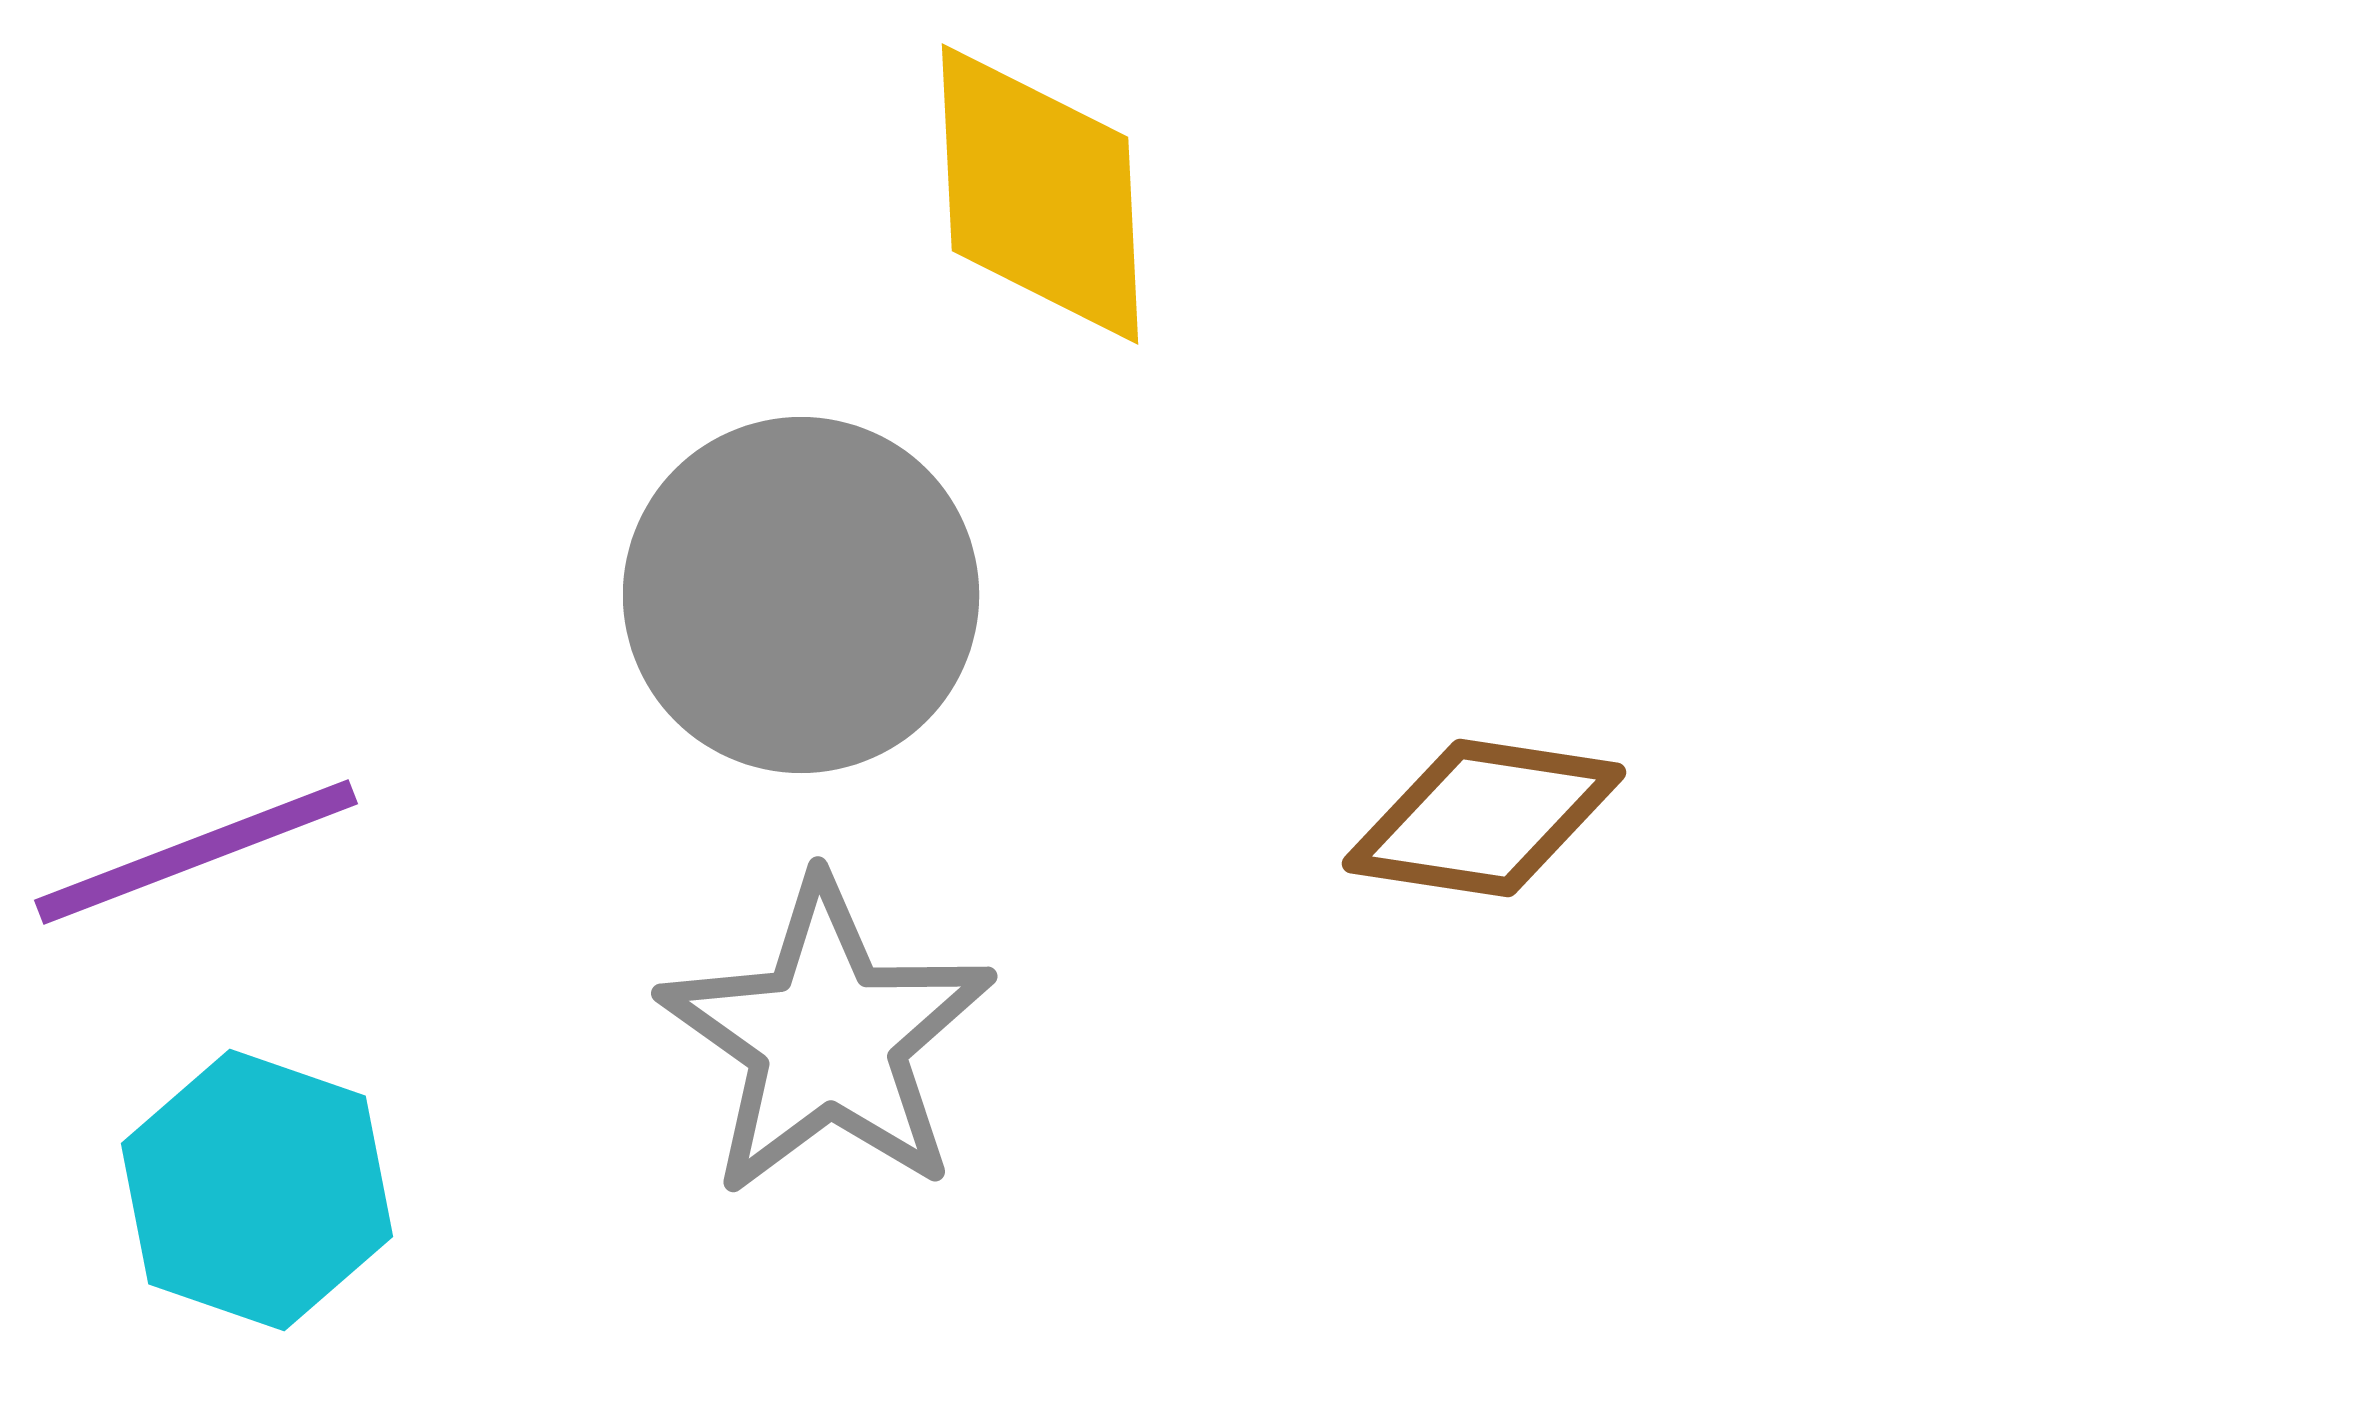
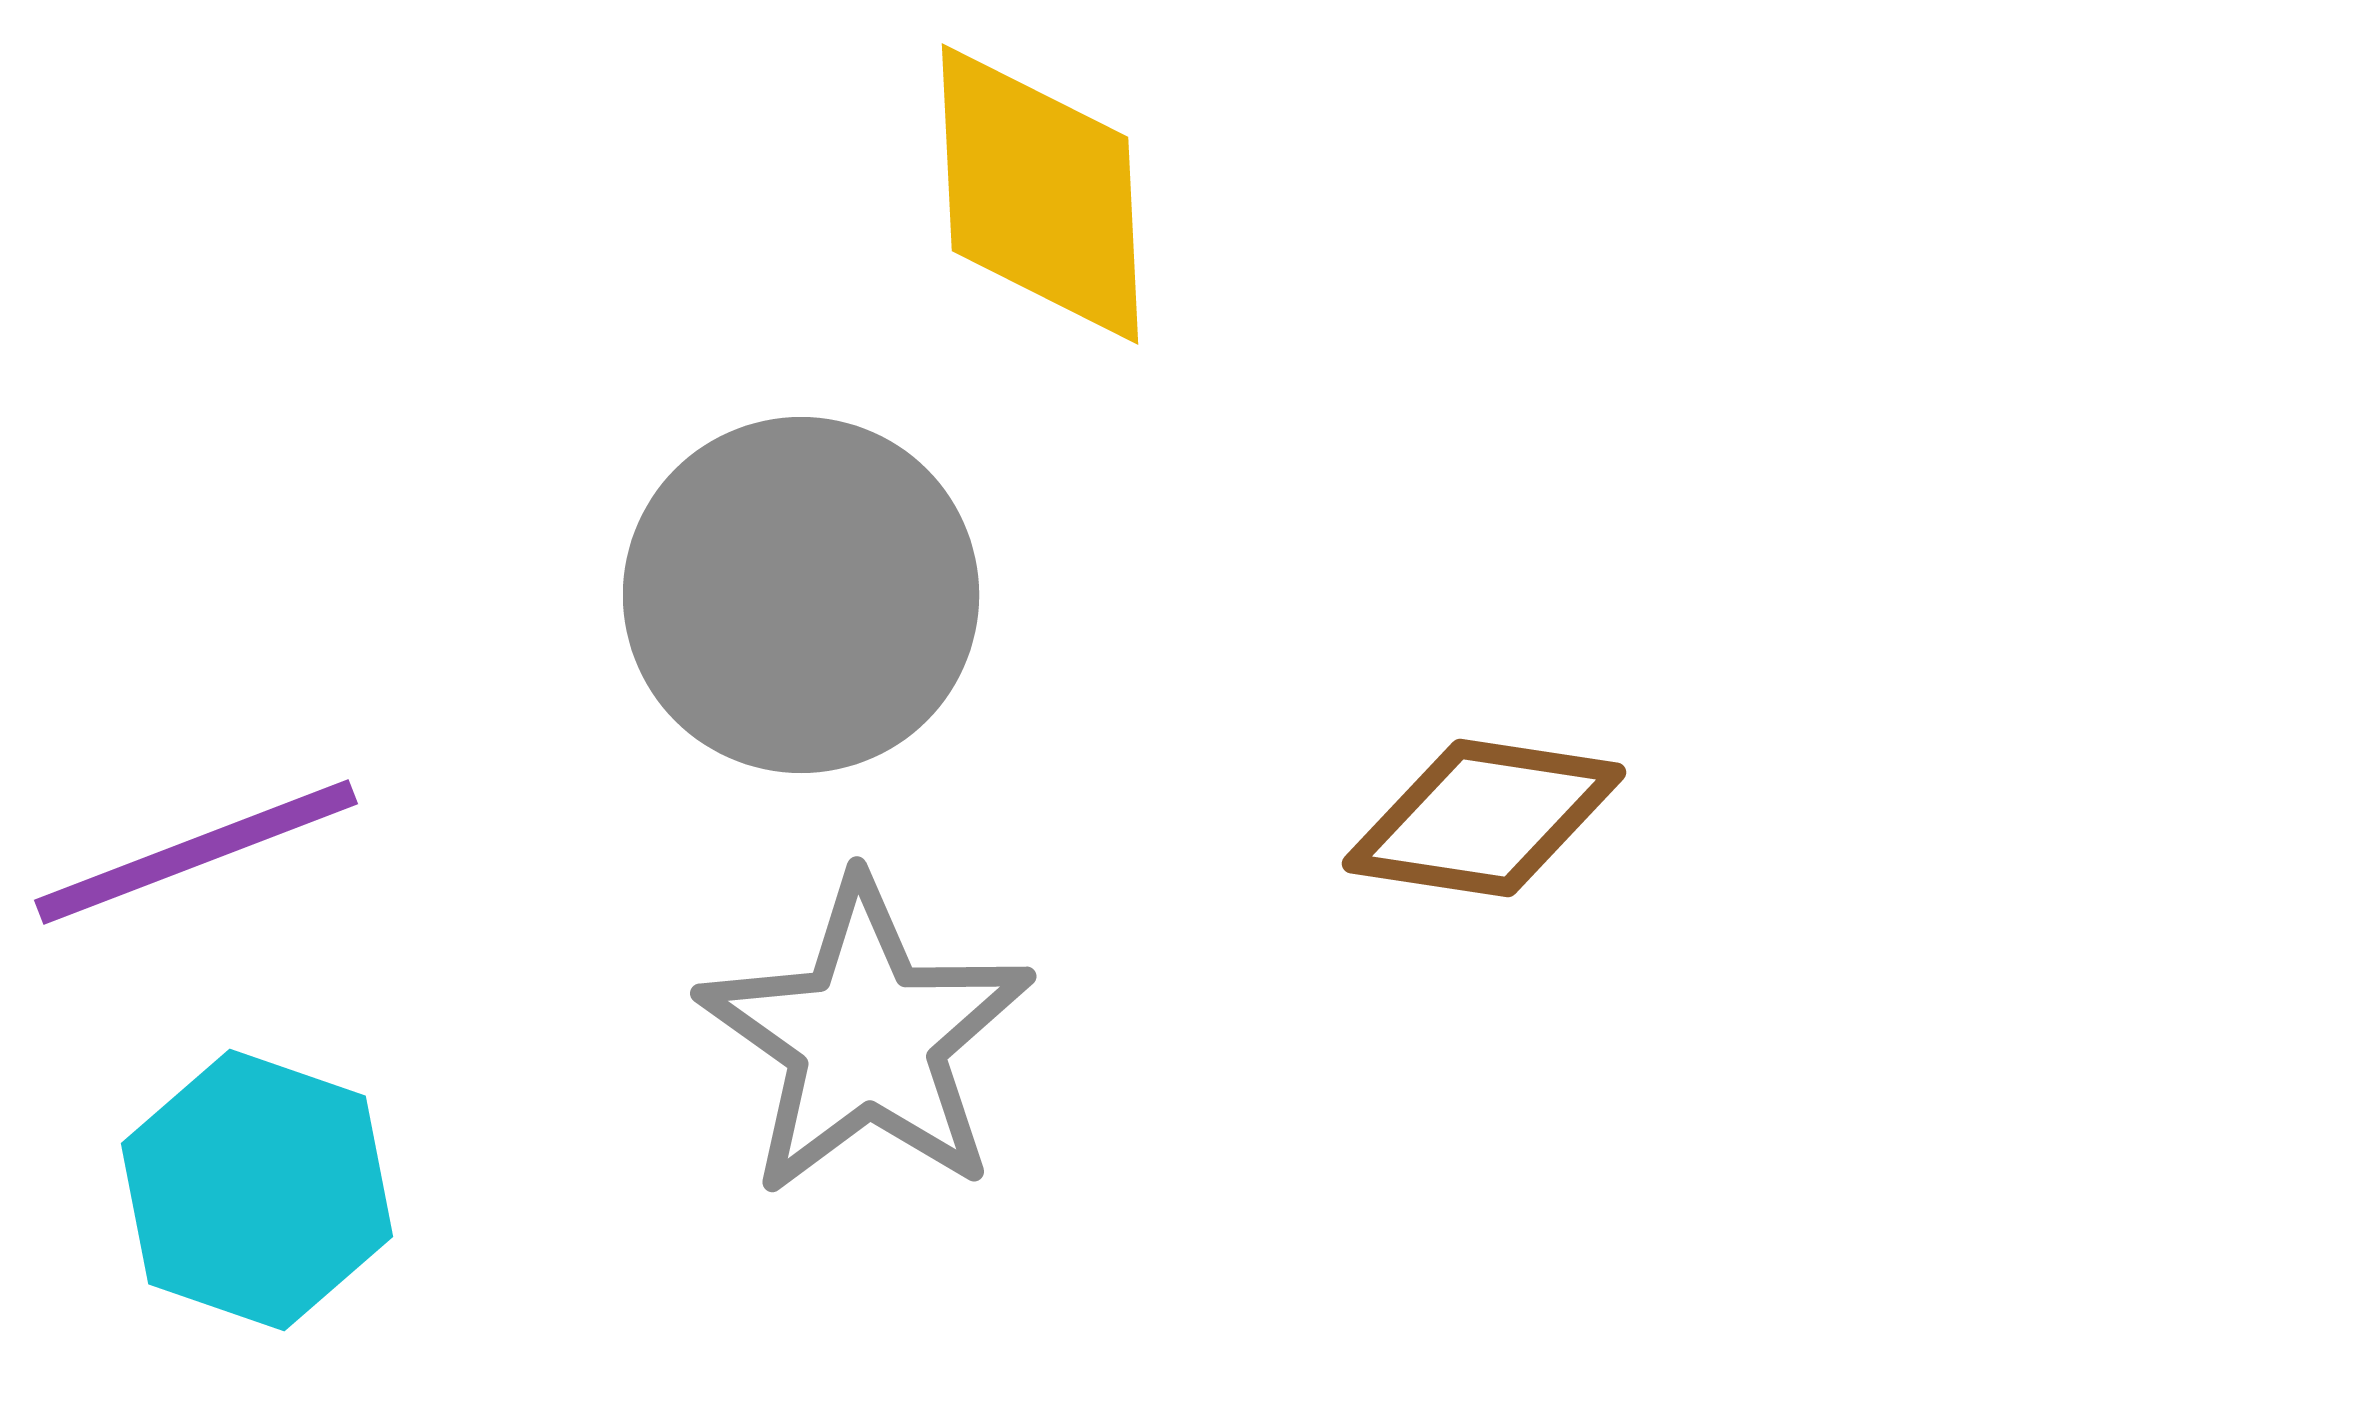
gray star: moved 39 px right
